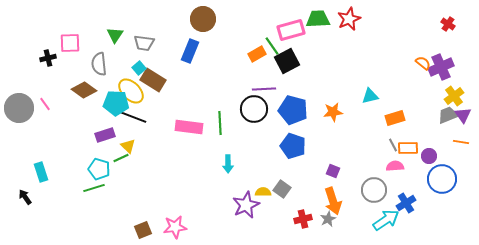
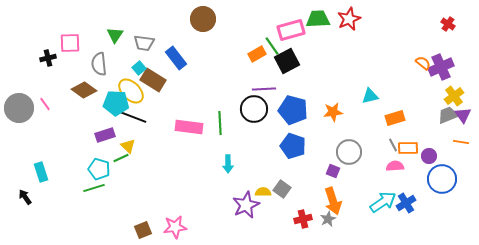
blue rectangle at (190, 51): moved 14 px left, 7 px down; rotated 60 degrees counterclockwise
gray circle at (374, 190): moved 25 px left, 38 px up
cyan arrow at (386, 220): moved 3 px left, 18 px up
